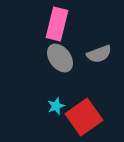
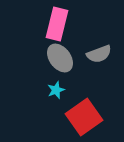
cyan star: moved 16 px up
